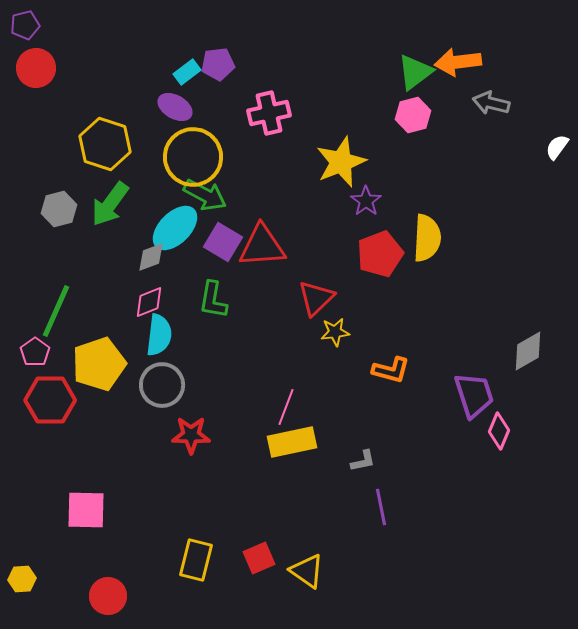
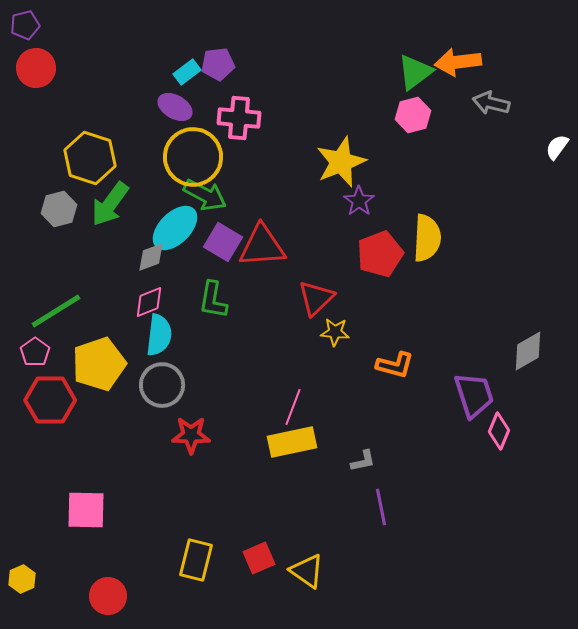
pink cross at (269, 113): moved 30 px left, 5 px down; rotated 18 degrees clockwise
yellow hexagon at (105, 144): moved 15 px left, 14 px down
purple star at (366, 201): moved 7 px left
green line at (56, 311): rotated 34 degrees clockwise
yellow star at (335, 332): rotated 12 degrees clockwise
orange L-shape at (391, 370): moved 4 px right, 5 px up
pink line at (286, 407): moved 7 px right
yellow hexagon at (22, 579): rotated 20 degrees counterclockwise
